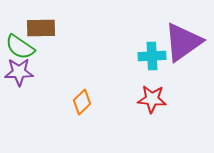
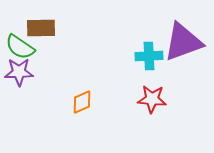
purple triangle: rotated 15 degrees clockwise
cyan cross: moved 3 px left
orange diamond: rotated 20 degrees clockwise
